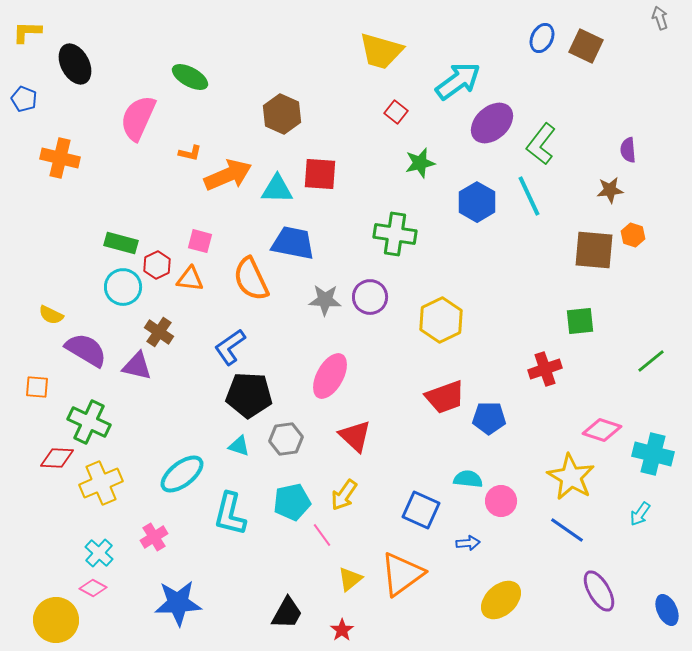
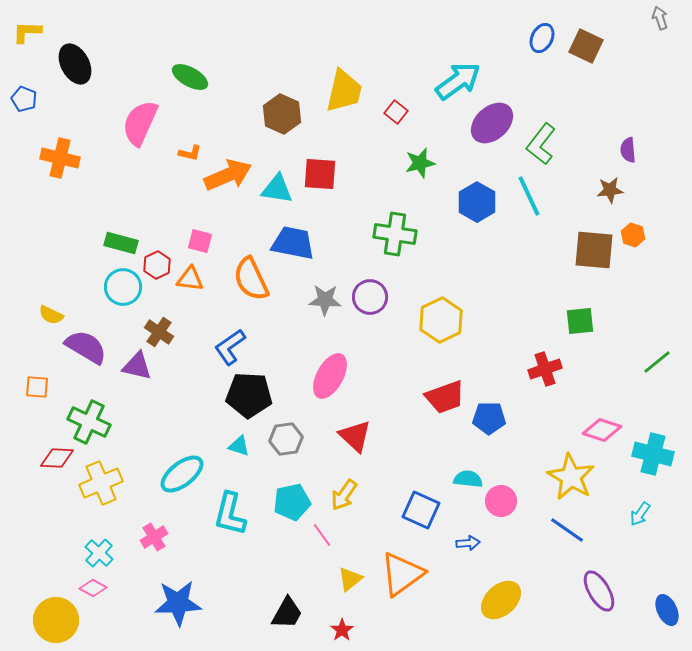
yellow trapezoid at (381, 51): moved 37 px left, 40 px down; rotated 93 degrees counterclockwise
pink semicircle at (138, 118): moved 2 px right, 5 px down
cyan triangle at (277, 189): rotated 8 degrees clockwise
purple semicircle at (86, 350): moved 3 px up
green line at (651, 361): moved 6 px right, 1 px down
